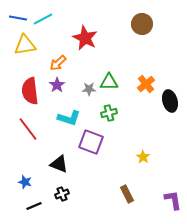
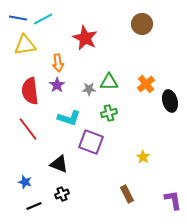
orange arrow: rotated 54 degrees counterclockwise
